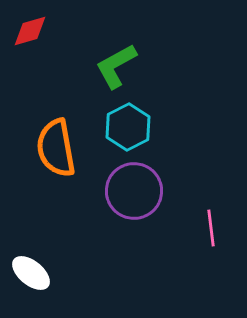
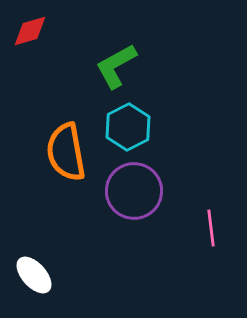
orange semicircle: moved 10 px right, 4 px down
white ellipse: moved 3 px right, 2 px down; rotated 9 degrees clockwise
